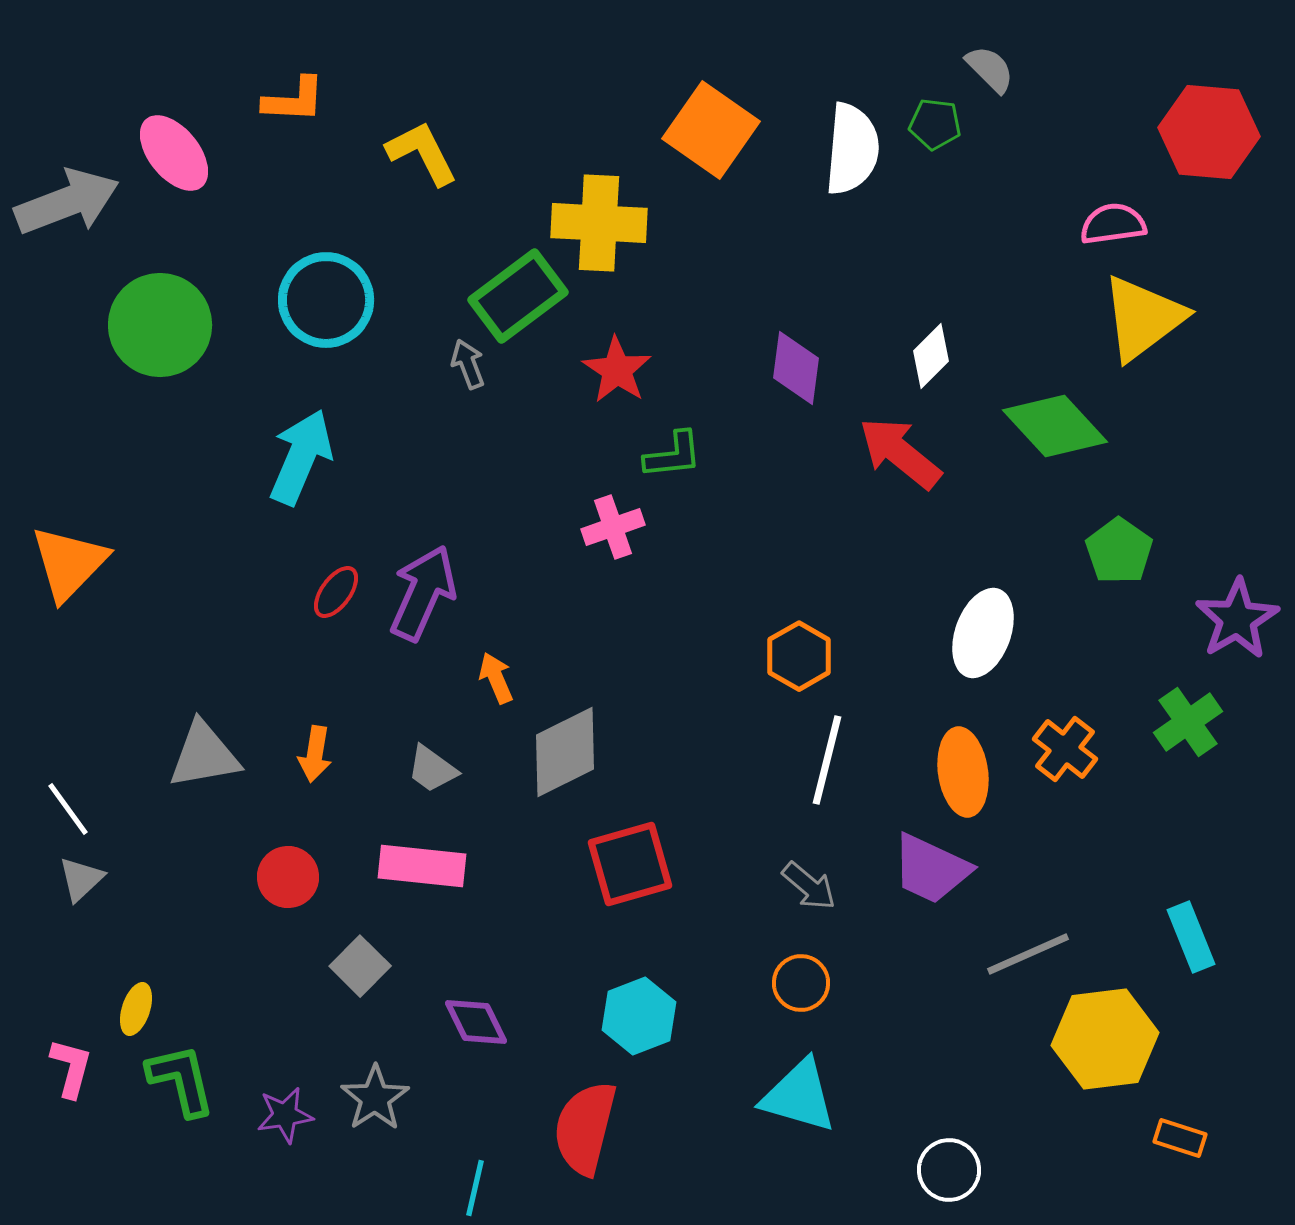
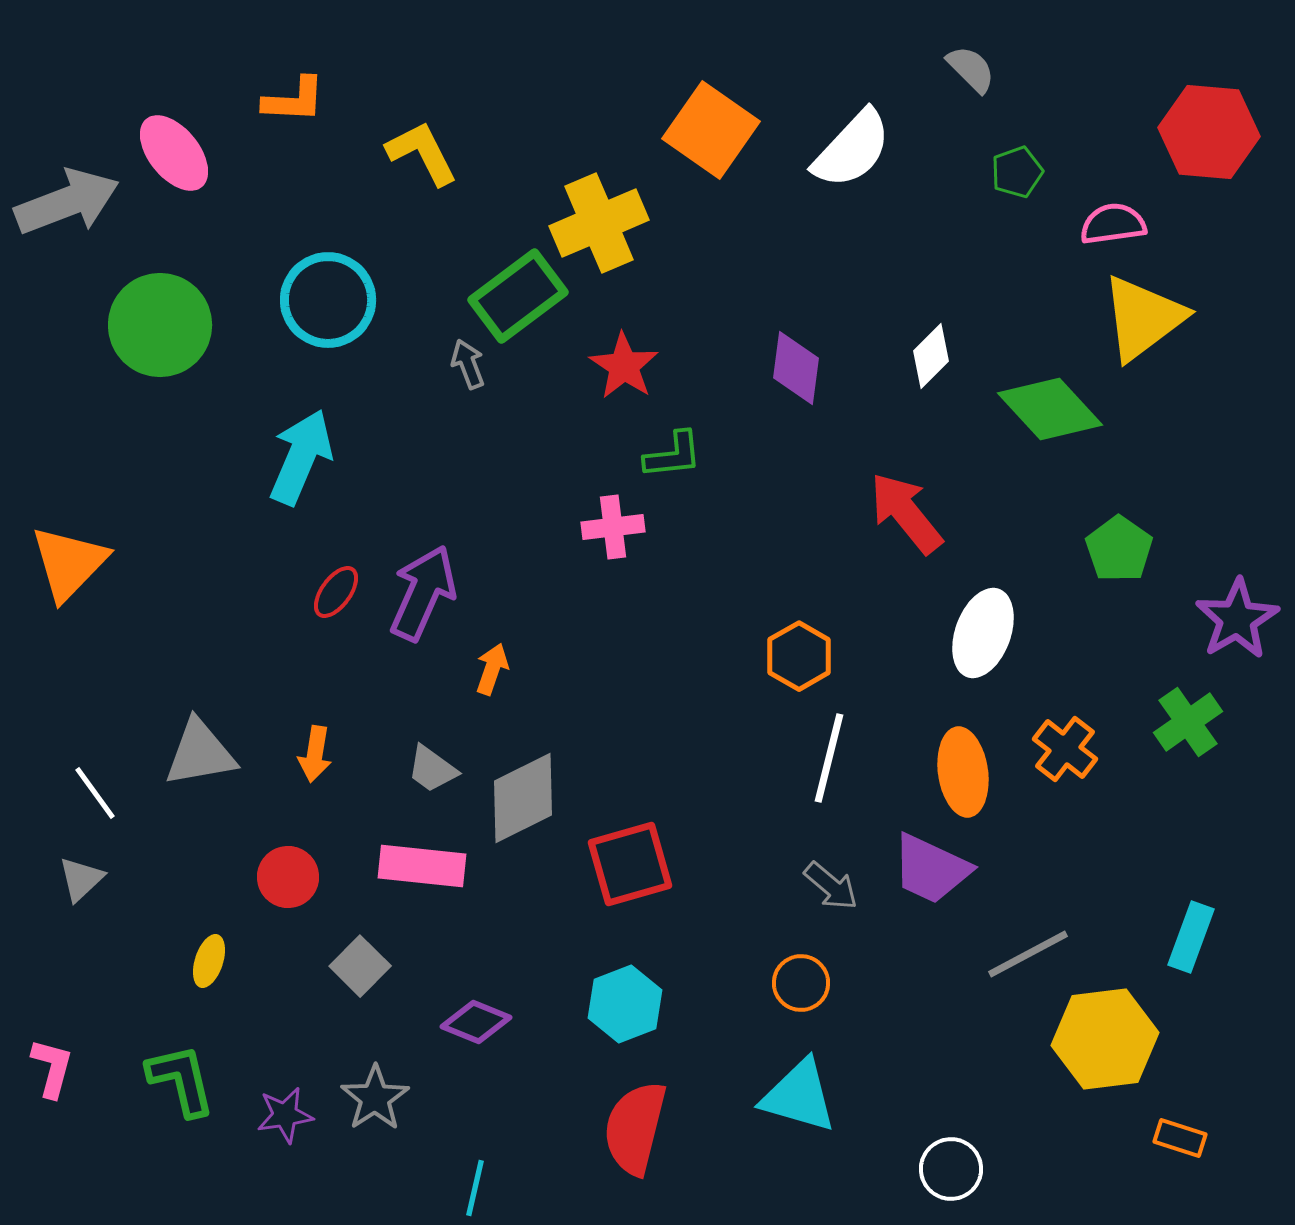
gray semicircle at (990, 69): moved 19 px left
green pentagon at (935, 124): moved 82 px right, 48 px down; rotated 27 degrees counterclockwise
white semicircle at (852, 149): rotated 38 degrees clockwise
yellow cross at (599, 223): rotated 26 degrees counterclockwise
cyan circle at (326, 300): moved 2 px right
red star at (617, 370): moved 7 px right, 4 px up
green diamond at (1055, 426): moved 5 px left, 17 px up
red arrow at (900, 453): moved 6 px right, 60 px down; rotated 12 degrees clockwise
pink cross at (613, 527): rotated 12 degrees clockwise
green pentagon at (1119, 551): moved 2 px up
orange arrow at (496, 678): moved 4 px left, 9 px up; rotated 42 degrees clockwise
gray diamond at (565, 752): moved 42 px left, 46 px down
gray triangle at (204, 755): moved 4 px left, 2 px up
white line at (827, 760): moved 2 px right, 2 px up
white line at (68, 809): moved 27 px right, 16 px up
gray arrow at (809, 886): moved 22 px right
cyan rectangle at (1191, 937): rotated 42 degrees clockwise
gray line at (1028, 954): rotated 4 degrees counterclockwise
yellow ellipse at (136, 1009): moved 73 px right, 48 px up
cyan hexagon at (639, 1016): moved 14 px left, 12 px up
purple diamond at (476, 1022): rotated 42 degrees counterclockwise
pink L-shape at (71, 1068): moved 19 px left
red semicircle at (585, 1128): moved 50 px right
white circle at (949, 1170): moved 2 px right, 1 px up
